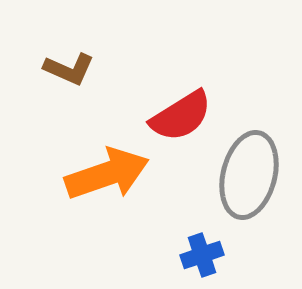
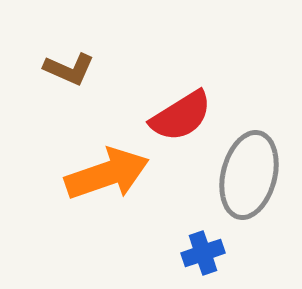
blue cross: moved 1 px right, 2 px up
